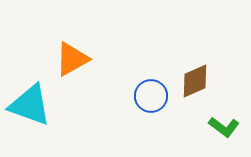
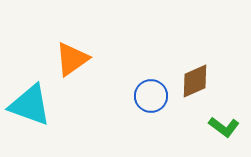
orange triangle: rotated 6 degrees counterclockwise
